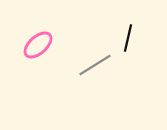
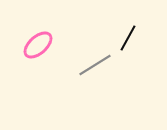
black line: rotated 16 degrees clockwise
